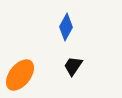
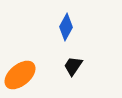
orange ellipse: rotated 12 degrees clockwise
